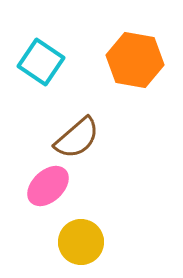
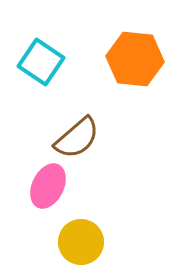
orange hexagon: moved 1 px up; rotated 4 degrees counterclockwise
pink ellipse: rotated 21 degrees counterclockwise
